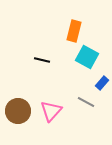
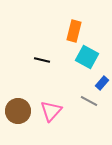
gray line: moved 3 px right, 1 px up
